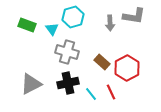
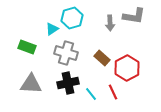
cyan hexagon: moved 1 px left, 1 px down
green rectangle: moved 22 px down
cyan triangle: rotated 32 degrees clockwise
gray cross: moved 1 px left, 1 px down
brown rectangle: moved 4 px up
gray triangle: rotated 30 degrees clockwise
red line: moved 2 px right
